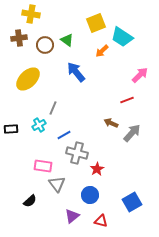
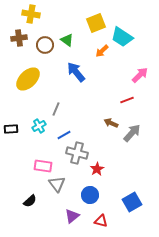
gray line: moved 3 px right, 1 px down
cyan cross: moved 1 px down
